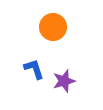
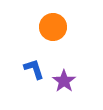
purple star: rotated 20 degrees counterclockwise
